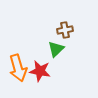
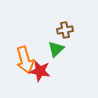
orange arrow: moved 7 px right, 8 px up
